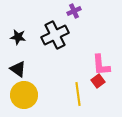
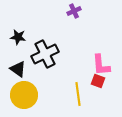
black cross: moved 10 px left, 19 px down
red square: rotated 32 degrees counterclockwise
